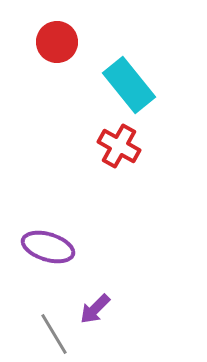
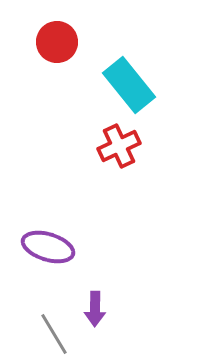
red cross: rotated 36 degrees clockwise
purple arrow: rotated 44 degrees counterclockwise
